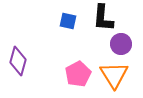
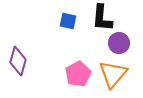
black L-shape: moved 1 px left
purple circle: moved 2 px left, 1 px up
orange triangle: moved 1 px left, 1 px up; rotated 12 degrees clockwise
